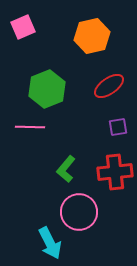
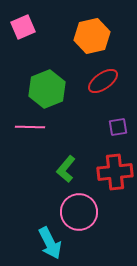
red ellipse: moved 6 px left, 5 px up
